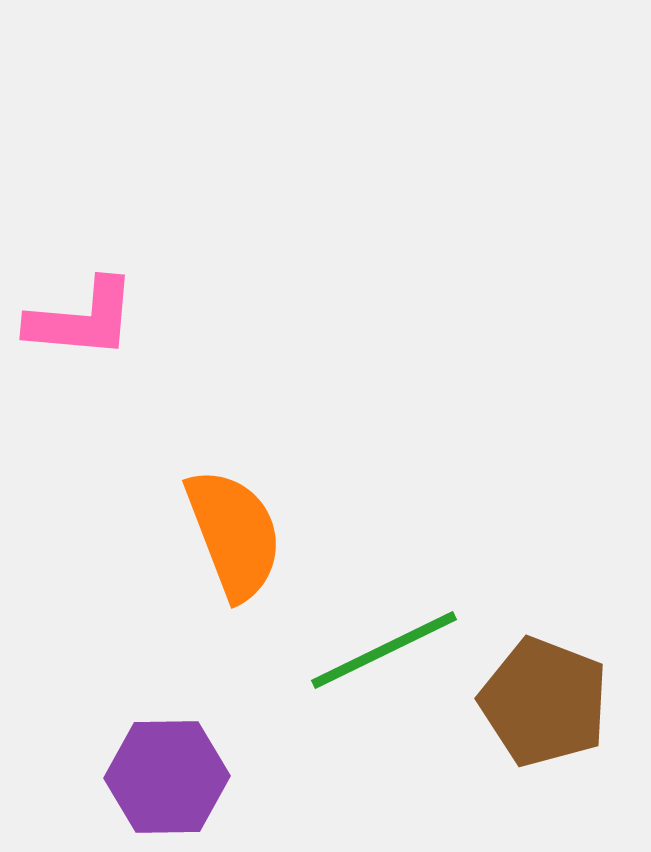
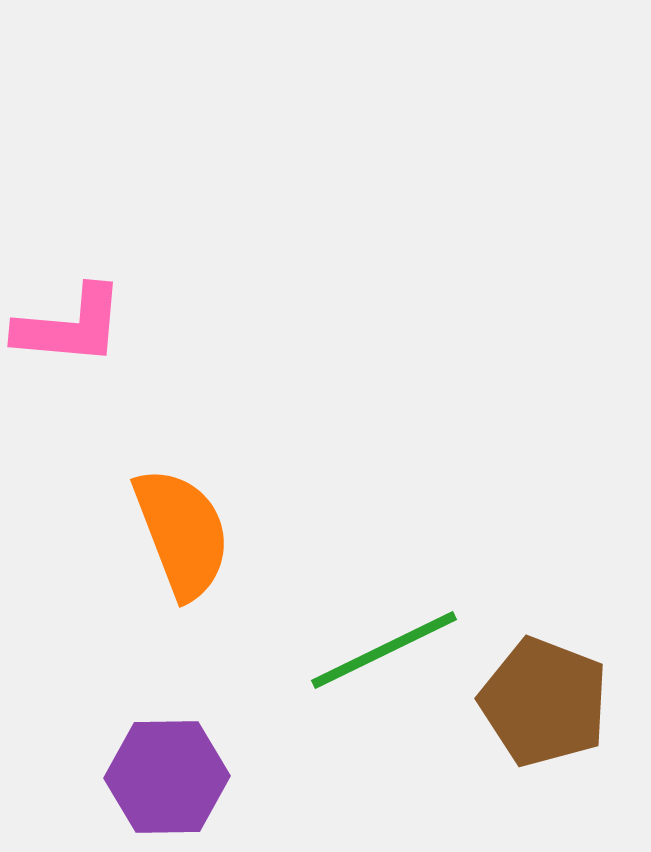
pink L-shape: moved 12 px left, 7 px down
orange semicircle: moved 52 px left, 1 px up
